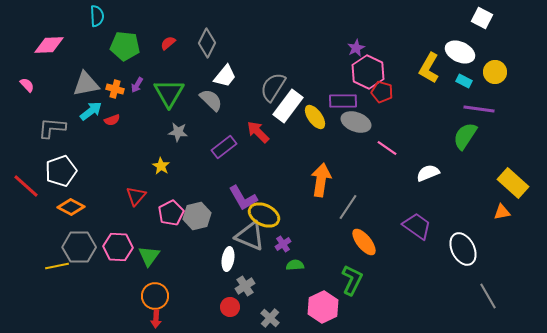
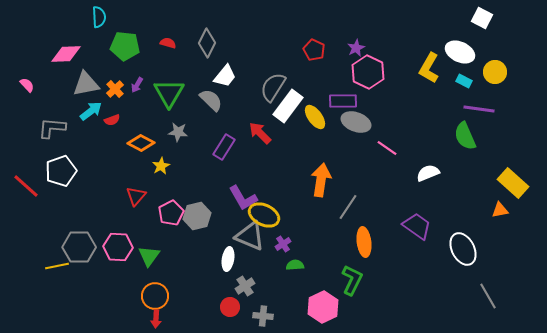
cyan semicircle at (97, 16): moved 2 px right, 1 px down
red semicircle at (168, 43): rotated 56 degrees clockwise
pink diamond at (49, 45): moved 17 px right, 9 px down
orange cross at (115, 89): rotated 30 degrees clockwise
red pentagon at (382, 92): moved 68 px left, 42 px up; rotated 10 degrees clockwise
red arrow at (258, 132): moved 2 px right, 1 px down
green semicircle at (465, 136): rotated 56 degrees counterclockwise
purple rectangle at (224, 147): rotated 20 degrees counterclockwise
yellow star at (161, 166): rotated 12 degrees clockwise
orange diamond at (71, 207): moved 70 px right, 64 px up
orange triangle at (502, 212): moved 2 px left, 2 px up
orange ellipse at (364, 242): rotated 32 degrees clockwise
gray cross at (270, 318): moved 7 px left, 2 px up; rotated 36 degrees counterclockwise
